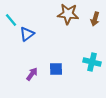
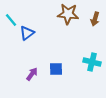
blue triangle: moved 1 px up
